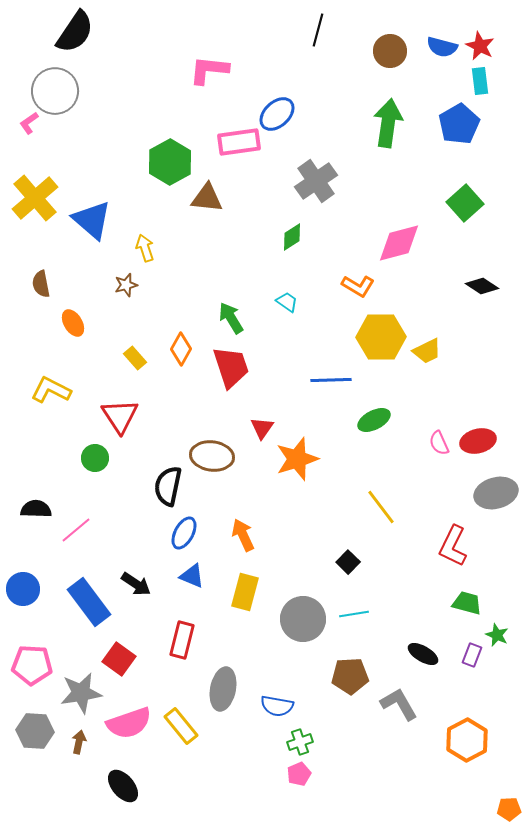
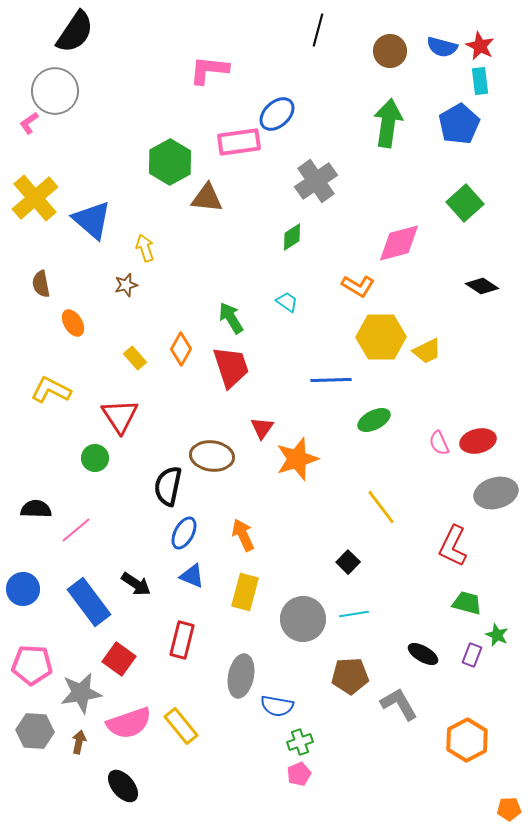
gray ellipse at (223, 689): moved 18 px right, 13 px up
